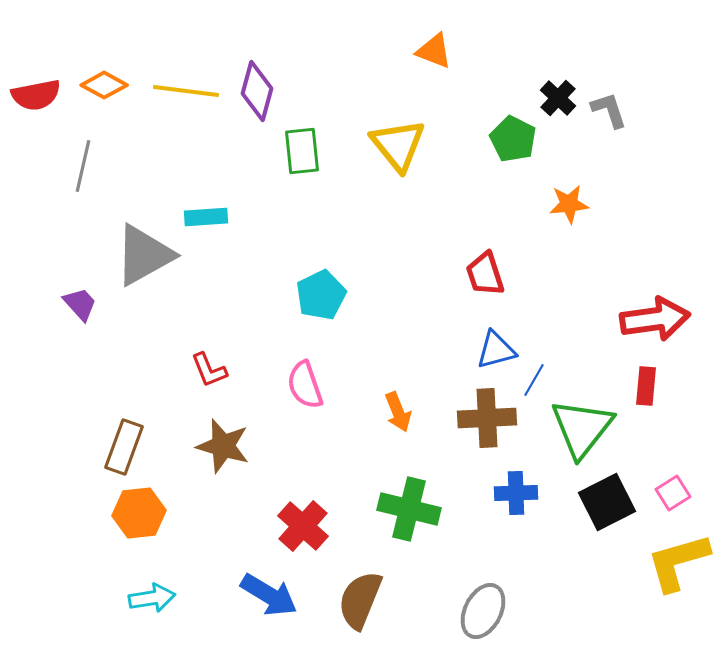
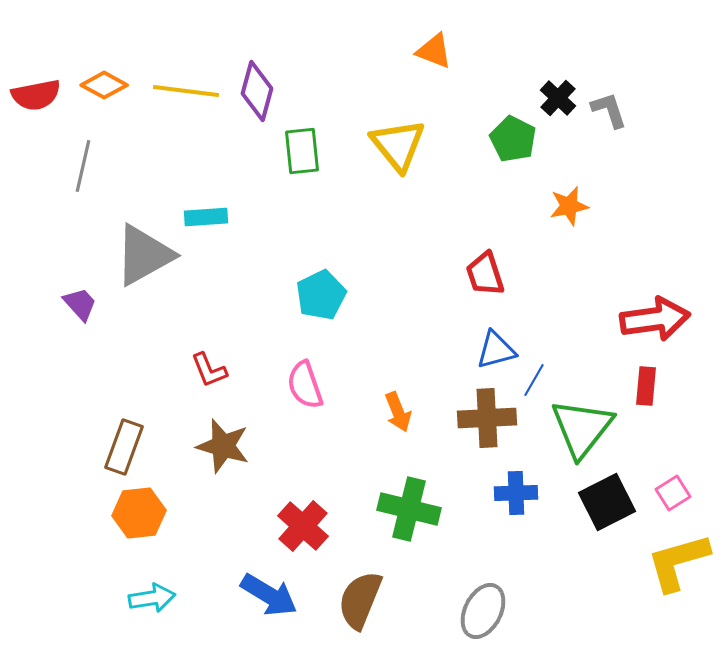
orange star: moved 2 px down; rotated 6 degrees counterclockwise
